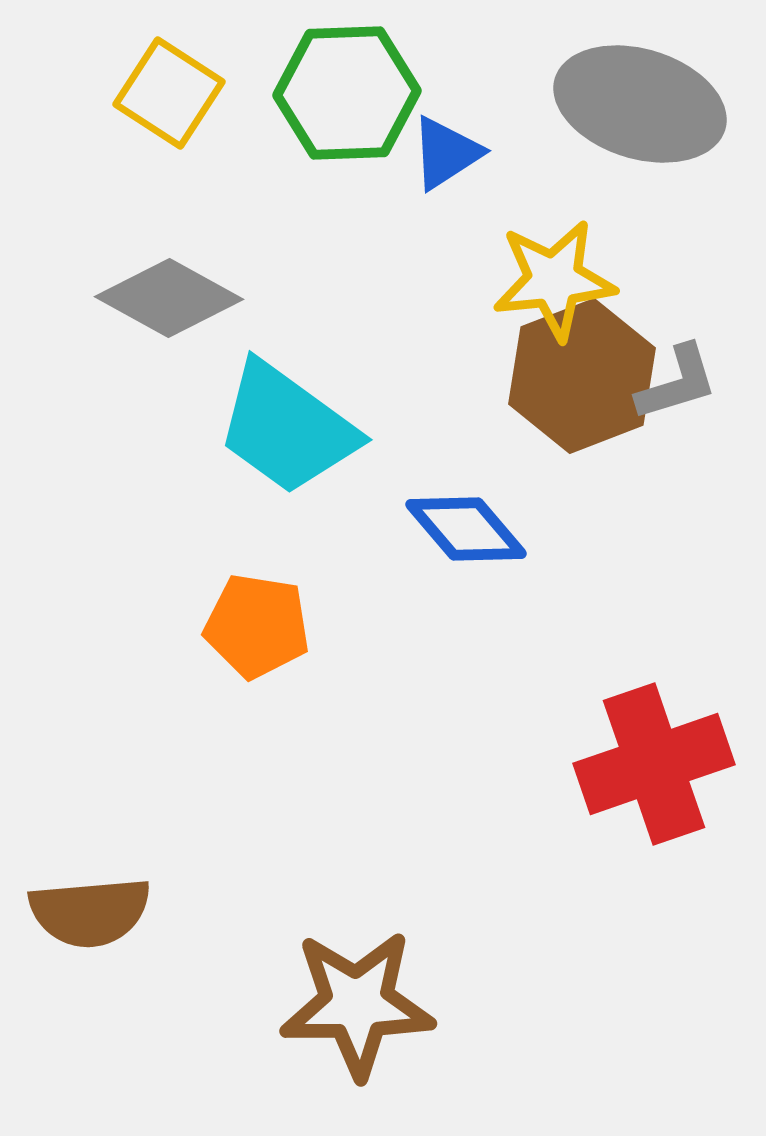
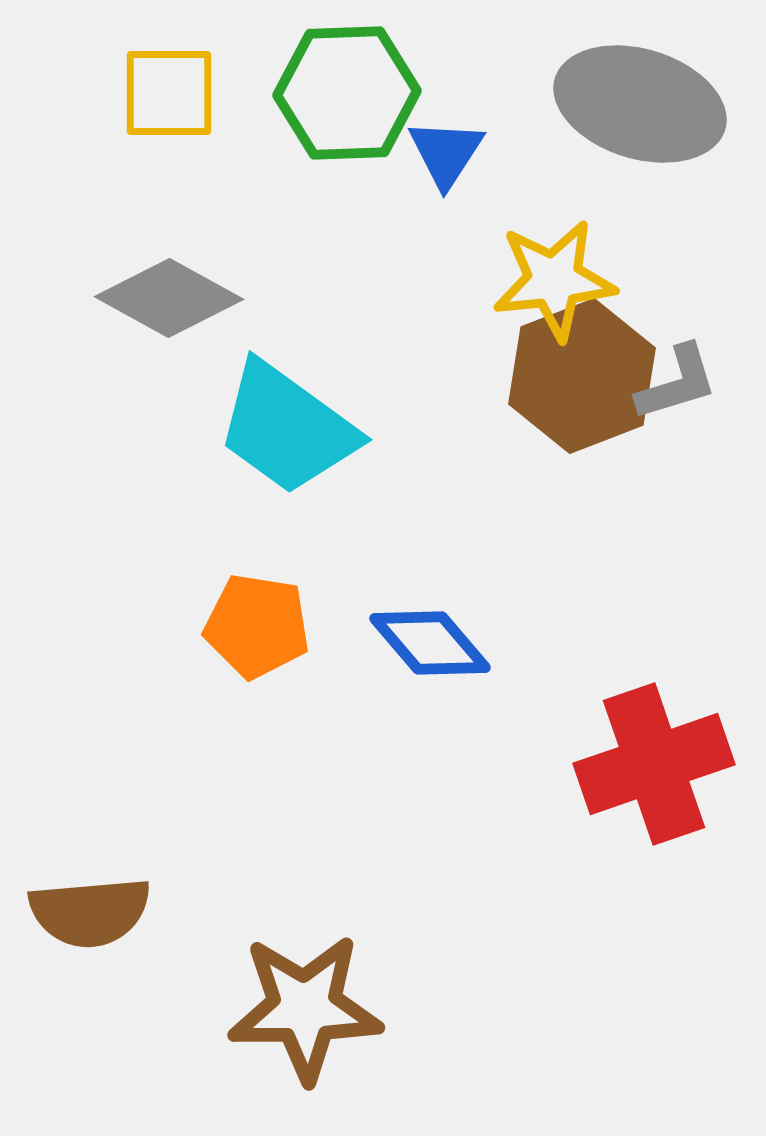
yellow square: rotated 33 degrees counterclockwise
blue triangle: rotated 24 degrees counterclockwise
blue diamond: moved 36 px left, 114 px down
brown star: moved 52 px left, 4 px down
